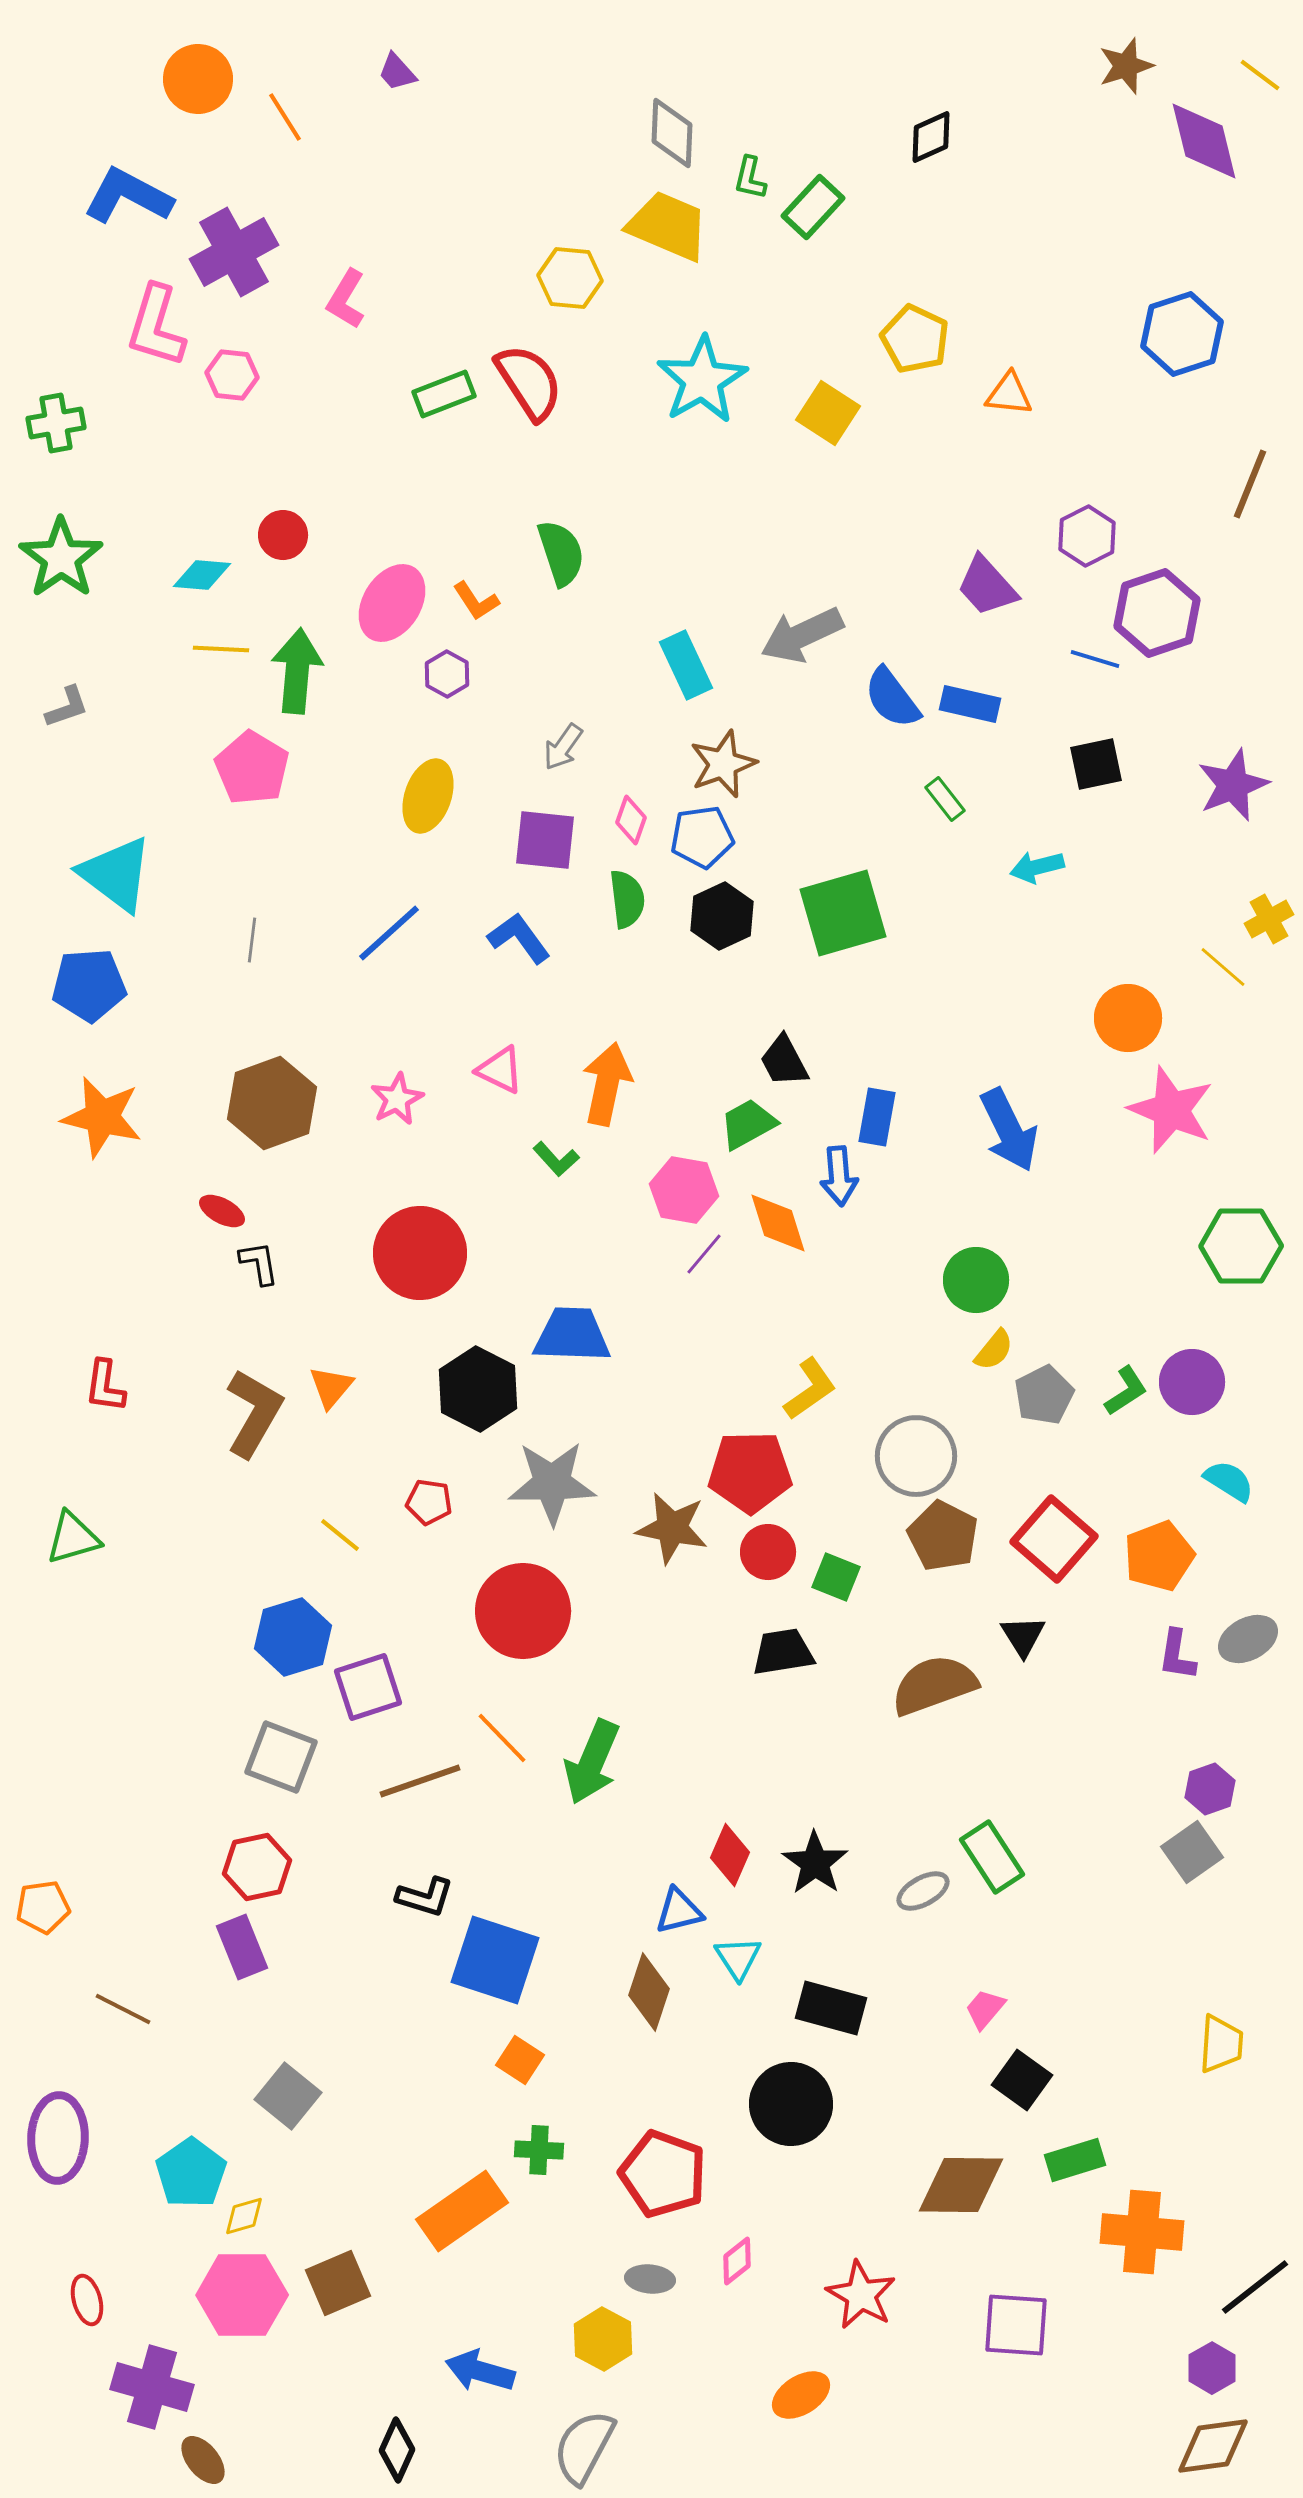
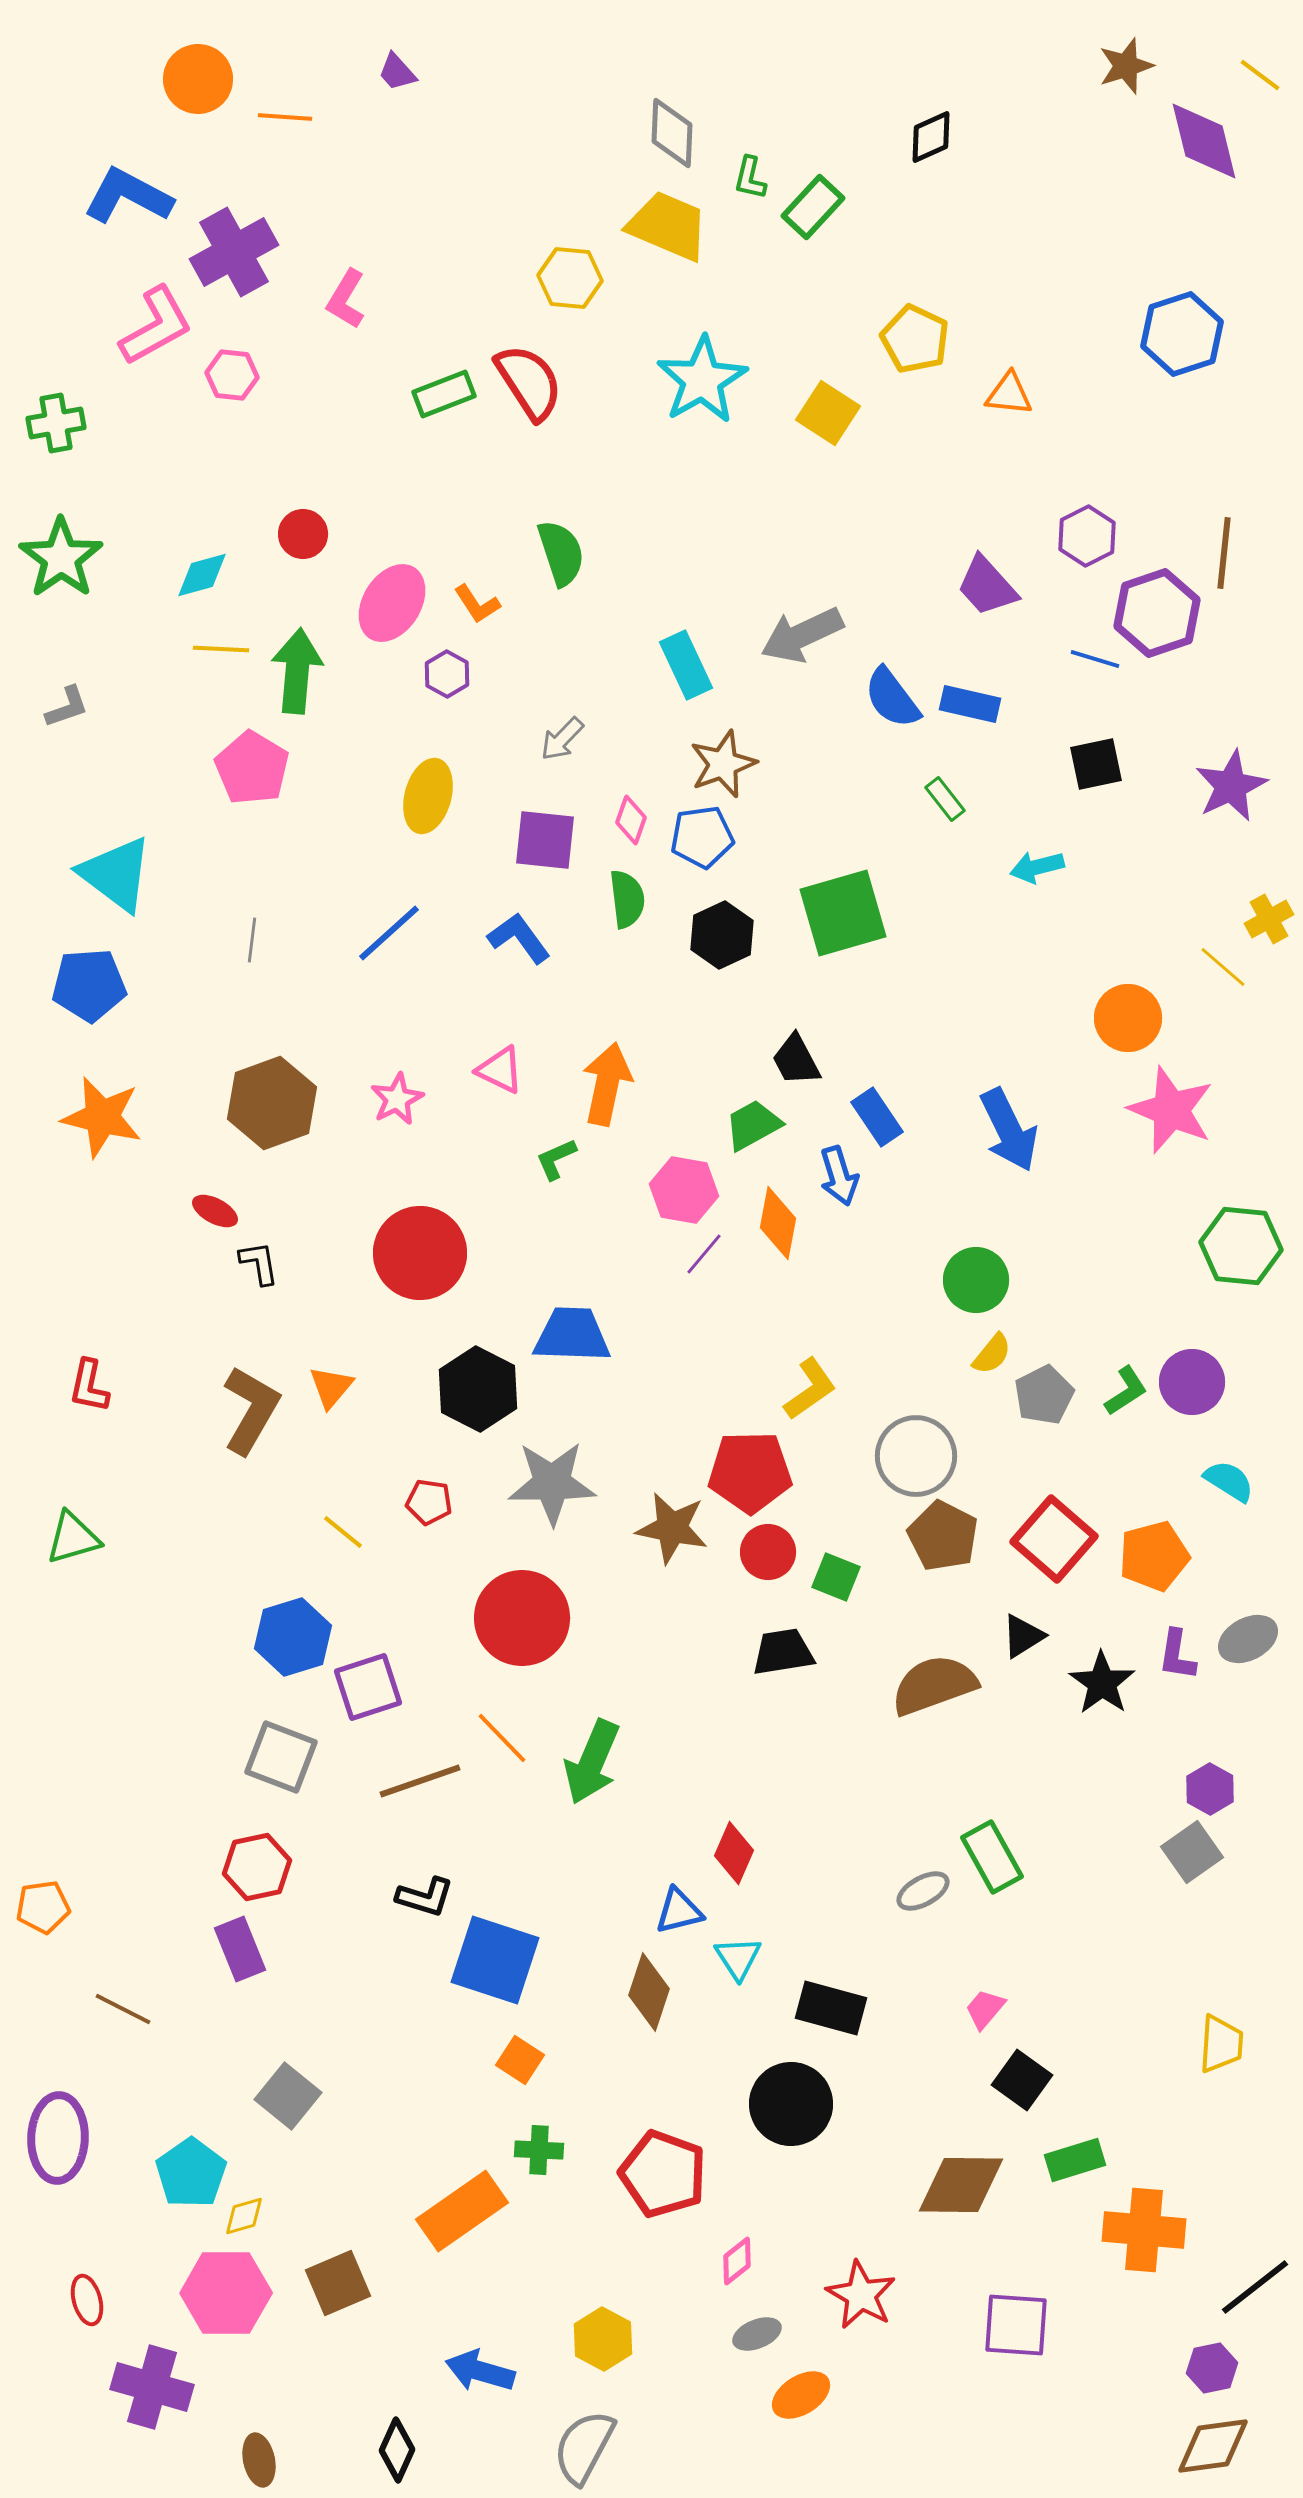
orange line at (285, 117): rotated 54 degrees counterclockwise
pink L-shape at (156, 326): rotated 136 degrees counterclockwise
brown line at (1250, 484): moved 26 px left, 69 px down; rotated 16 degrees counterclockwise
red circle at (283, 535): moved 20 px right, 1 px up
cyan diamond at (202, 575): rotated 20 degrees counterclockwise
orange L-shape at (476, 601): moved 1 px right, 3 px down
gray arrow at (563, 747): moved 1 px left, 8 px up; rotated 9 degrees clockwise
purple star at (1233, 785): moved 2 px left, 1 px down; rotated 4 degrees counterclockwise
yellow ellipse at (428, 796): rotated 4 degrees counterclockwise
black hexagon at (722, 916): moved 19 px down
black trapezoid at (784, 1061): moved 12 px right, 1 px up
blue rectangle at (877, 1117): rotated 44 degrees counterclockwise
green trapezoid at (748, 1124): moved 5 px right, 1 px down
green L-shape at (556, 1159): rotated 108 degrees clockwise
blue arrow at (839, 1176): rotated 12 degrees counterclockwise
red ellipse at (222, 1211): moved 7 px left
orange diamond at (778, 1223): rotated 28 degrees clockwise
green hexagon at (1241, 1246): rotated 6 degrees clockwise
yellow semicircle at (994, 1350): moved 2 px left, 4 px down
red L-shape at (105, 1386): moved 16 px left; rotated 4 degrees clockwise
brown L-shape at (254, 1413): moved 3 px left, 3 px up
yellow line at (340, 1535): moved 3 px right, 3 px up
orange pentagon at (1159, 1556): moved 5 px left; rotated 6 degrees clockwise
red circle at (523, 1611): moved 1 px left, 7 px down
black triangle at (1023, 1636): rotated 30 degrees clockwise
purple hexagon at (1210, 1789): rotated 12 degrees counterclockwise
red diamond at (730, 1855): moved 4 px right, 2 px up
green rectangle at (992, 1857): rotated 4 degrees clockwise
black star at (815, 1863): moved 287 px right, 180 px up
purple rectangle at (242, 1947): moved 2 px left, 2 px down
orange cross at (1142, 2232): moved 2 px right, 2 px up
gray ellipse at (650, 2279): moved 107 px right, 55 px down; rotated 27 degrees counterclockwise
pink hexagon at (242, 2295): moved 16 px left, 2 px up
purple hexagon at (1212, 2368): rotated 18 degrees clockwise
brown ellipse at (203, 2460): moved 56 px right; rotated 27 degrees clockwise
